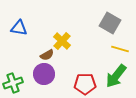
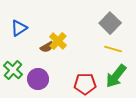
gray square: rotated 15 degrees clockwise
blue triangle: rotated 42 degrees counterclockwise
yellow cross: moved 4 px left
yellow line: moved 7 px left
brown semicircle: moved 8 px up
purple circle: moved 6 px left, 5 px down
green cross: moved 13 px up; rotated 30 degrees counterclockwise
